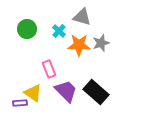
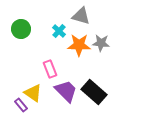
gray triangle: moved 1 px left, 1 px up
green circle: moved 6 px left
gray star: rotated 24 degrees clockwise
pink rectangle: moved 1 px right
black rectangle: moved 2 px left
purple rectangle: moved 1 px right, 2 px down; rotated 56 degrees clockwise
